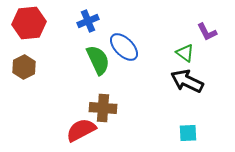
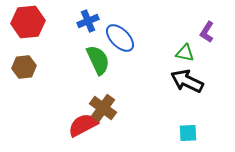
red hexagon: moved 1 px left, 1 px up
purple L-shape: rotated 60 degrees clockwise
blue ellipse: moved 4 px left, 9 px up
green triangle: rotated 24 degrees counterclockwise
brown hexagon: rotated 20 degrees clockwise
brown cross: rotated 32 degrees clockwise
red semicircle: moved 2 px right, 5 px up
